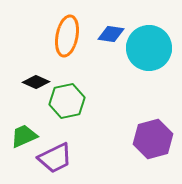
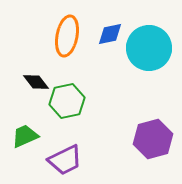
blue diamond: moved 1 px left; rotated 20 degrees counterclockwise
black diamond: rotated 28 degrees clockwise
green trapezoid: moved 1 px right
purple trapezoid: moved 10 px right, 2 px down
